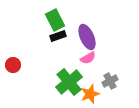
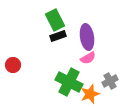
purple ellipse: rotated 15 degrees clockwise
green cross: rotated 24 degrees counterclockwise
